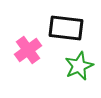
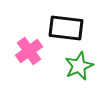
pink cross: moved 1 px right, 1 px down
